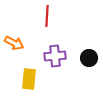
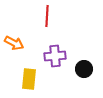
black circle: moved 5 px left, 11 px down
